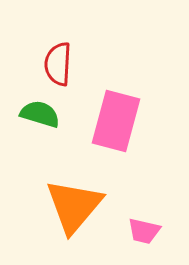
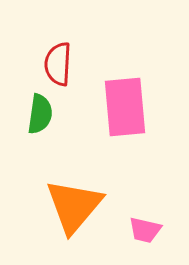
green semicircle: rotated 81 degrees clockwise
pink rectangle: moved 9 px right, 14 px up; rotated 20 degrees counterclockwise
pink trapezoid: moved 1 px right, 1 px up
